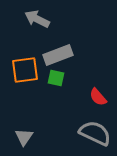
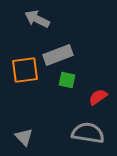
green square: moved 11 px right, 2 px down
red semicircle: rotated 96 degrees clockwise
gray semicircle: moved 7 px left; rotated 16 degrees counterclockwise
gray triangle: rotated 18 degrees counterclockwise
